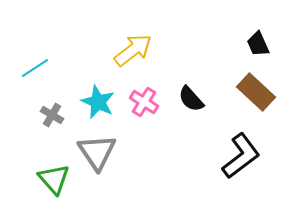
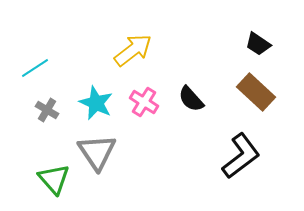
black trapezoid: rotated 32 degrees counterclockwise
cyan star: moved 2 px left, 1 px down
gray cross: moved 5 px left, 5 px up
